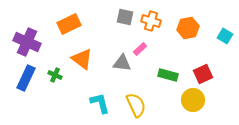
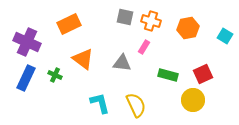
pink rectangle: moved 4 px right, 2 px up; rotated 16 degrees counterclockwise
orange triangle: moved 1 px right
